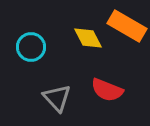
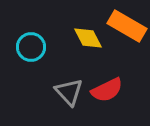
red semicircle: rotated 48 degrees counterclockwise
gray triangle: moved 12 px right, 6 px up
